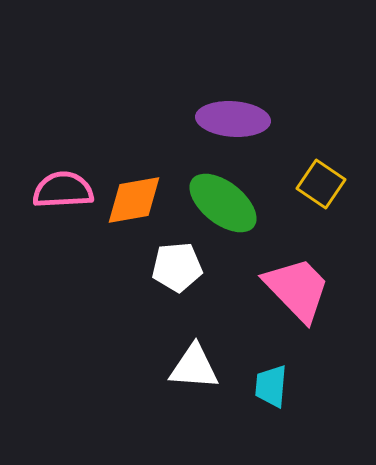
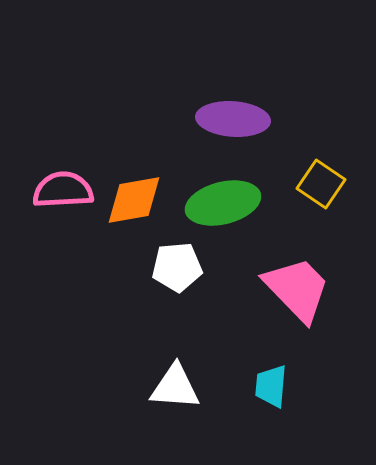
green ellipse: rotated 52 degrees counterclockwise
white triangle: moved 19 px left, 20 px down
